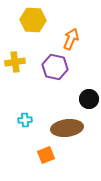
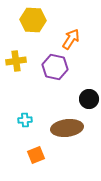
orange arrow: rotated 10 degrees clockwise
yellow cross: moved 1 px right, 1 px up
orange square: moved 10 px left
